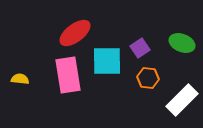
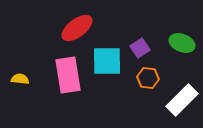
red ellipse: moved 2 px right, 5 px up
